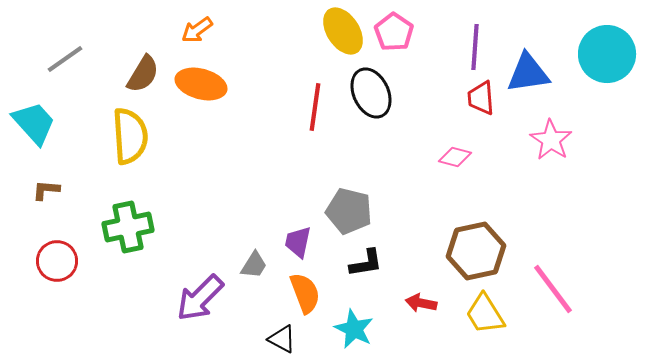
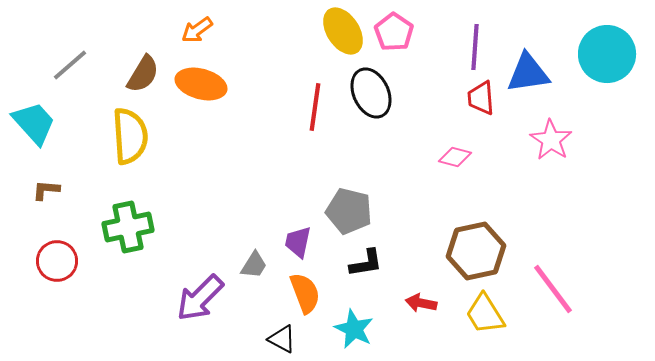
gray line: moved 5 px right, 6 px down; rotated 6 degrees counterclockwise
